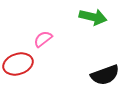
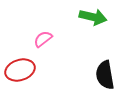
red ellipse: moved 2 px right, 6 px down
black semicircle: rotated 100 degrees clockwise
